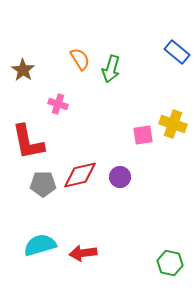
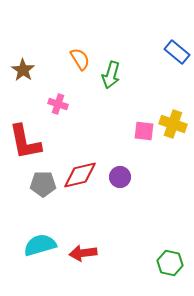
green arrow: moved 6 px down
pink square: moved 1 px right, 4 px up; rotated 15 degrees clockwise
red L-shape: moved 3 px left
